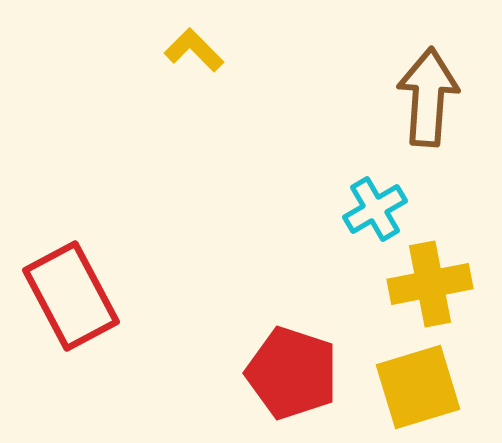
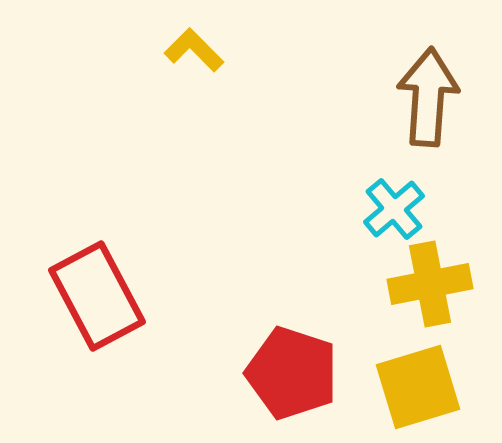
cyan cross: moved 19 px right; rotated 10 degrees counterclockwise
red rectangle: moved 26 px right
